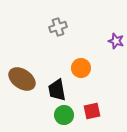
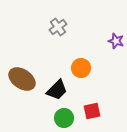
gray cross: rotated 18 degrees counterclockwise
black trapezoid: rotated 125 degrees counterclockwise
green circle: moved 3 px down
